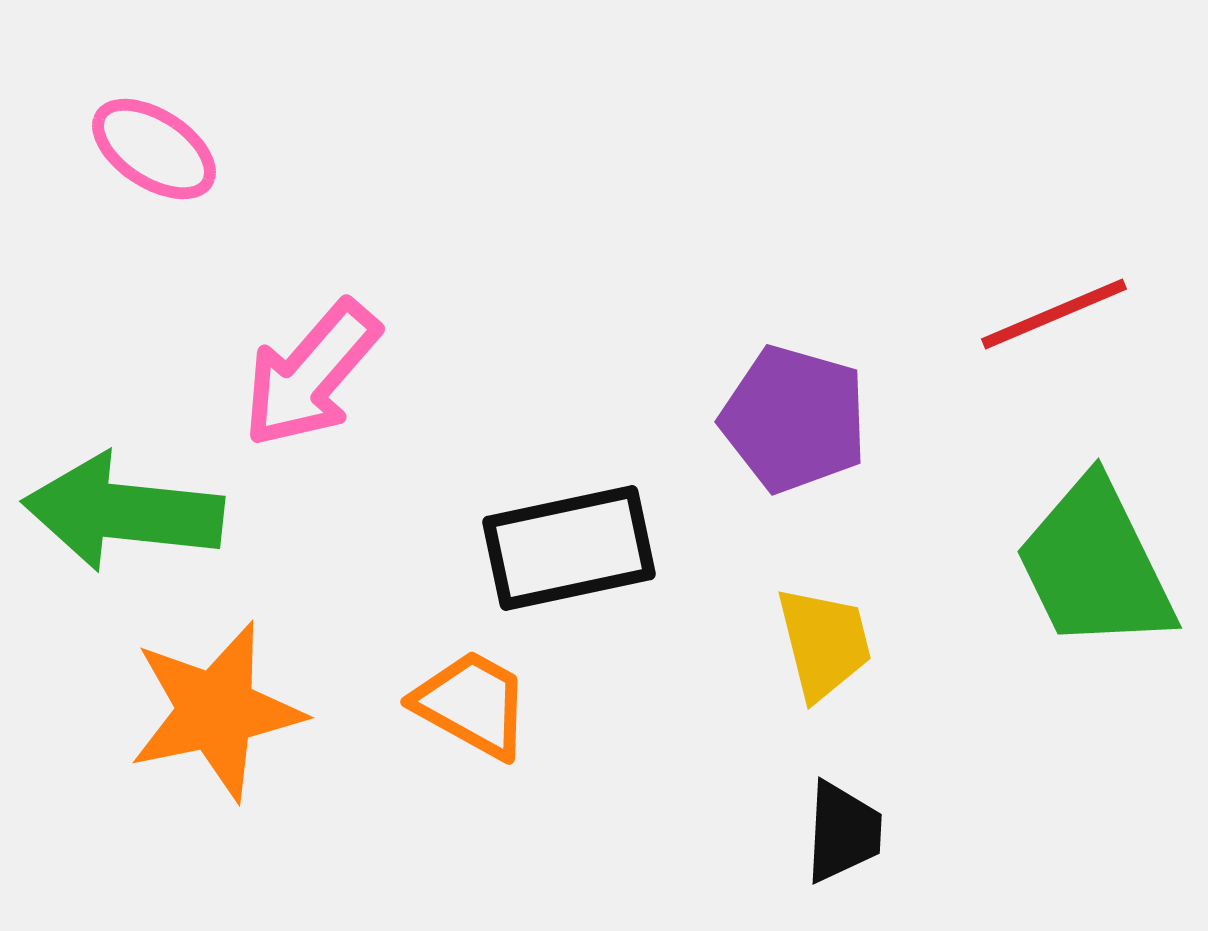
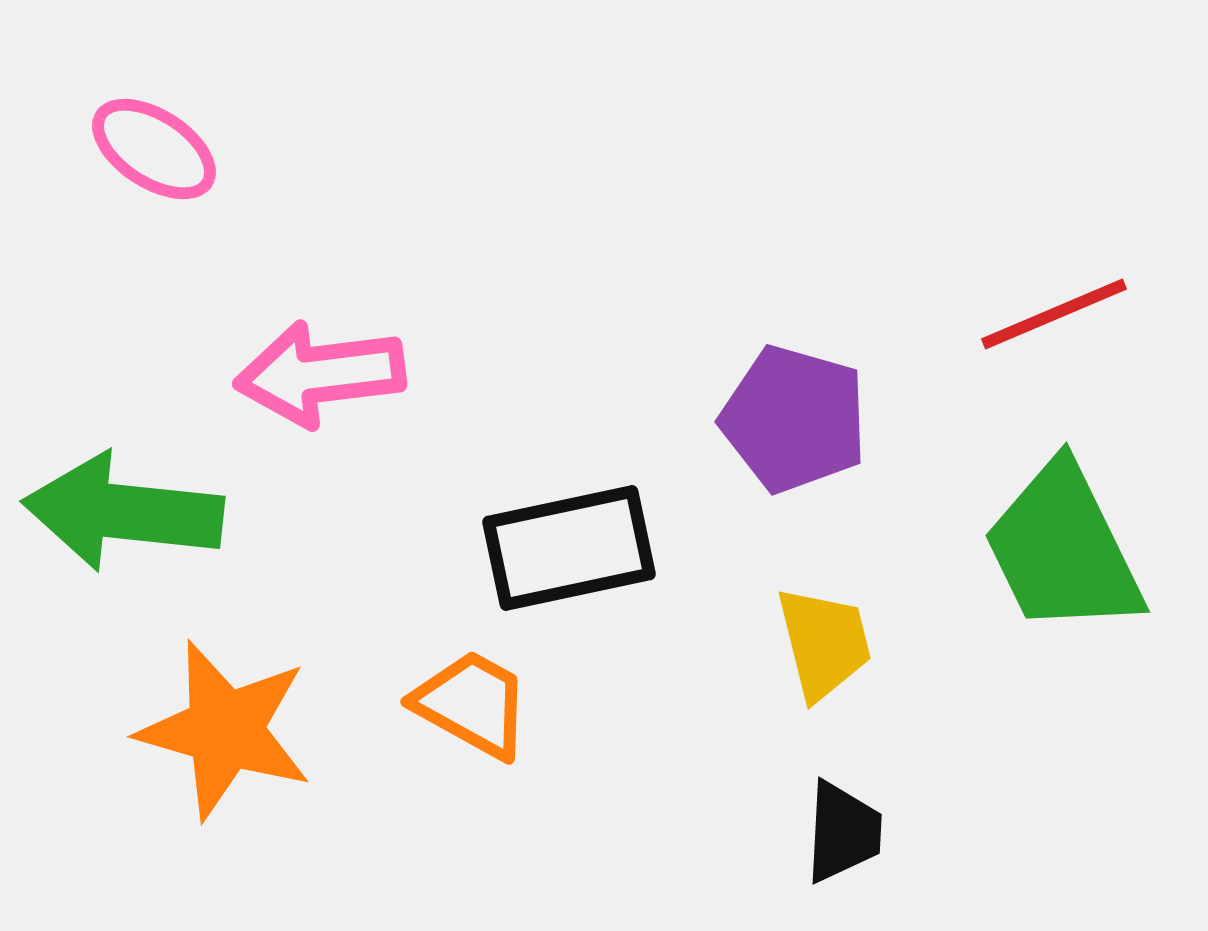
pink arrow: moved 9 px right; rotated 42 degrees clockwise
green trapezoid: moved 32 px left, 16 px up
orange star: moved 9 px right, 19 px down; rotated 28 degrees clockwise
